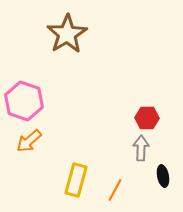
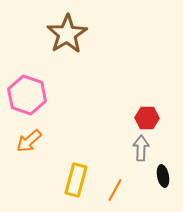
pink hexagon: moved 3 px right, 6 px up
